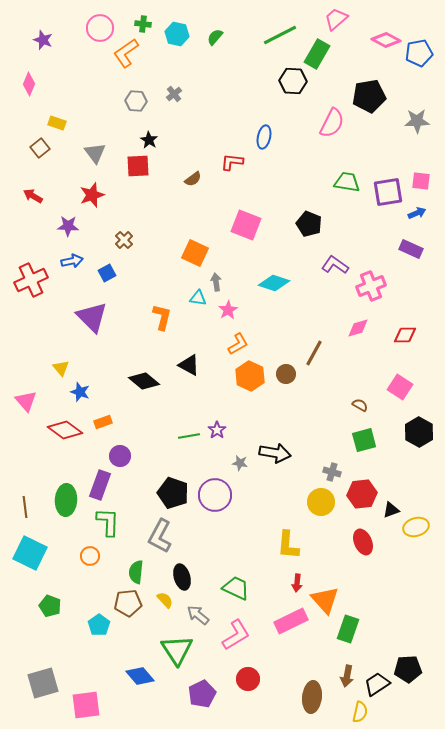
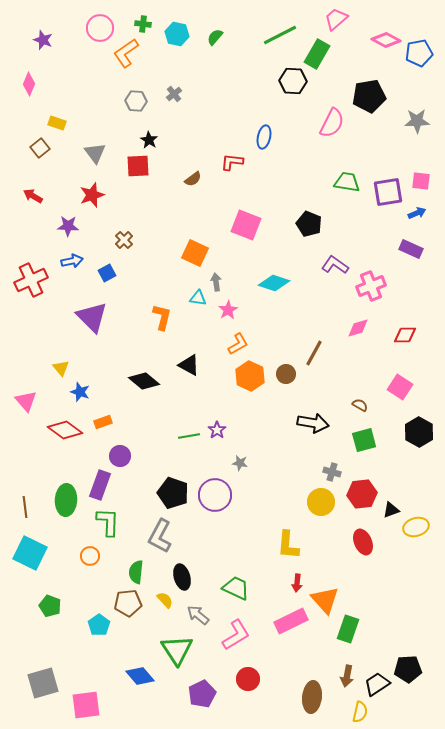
black arrow at (275, 453): moved 38 px right, 30 px up
